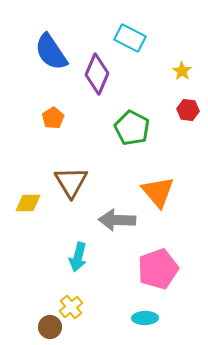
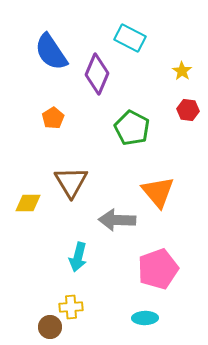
yellow cross: rotated 35 degrees clockwise
